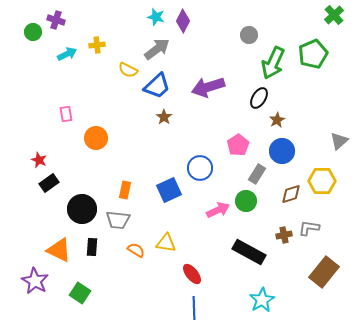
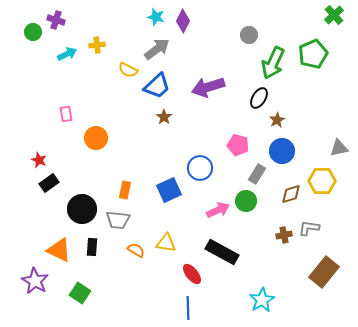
gray triangle at (339, 141): moved 7 px down; rotated 30 degrees clockwise
pink pentagon at (238, 145): rotated 25 degrees counterclockwise
black rectangle at (249, 252): moved 27 px left
blue line at (194, 308): moved 6 px left
